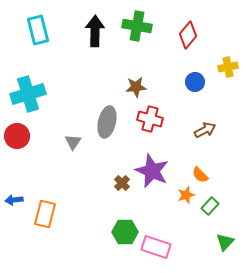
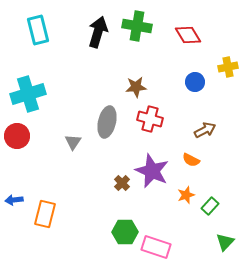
black arrow: moved 3 px right, 1 px down; rotated 16 degrees clockwise
red diamond: rotated 72 degrees counterclockwise
orange semicircle: moved 9 px left, 15 px up; rotated 18 degrees counterclockwise
